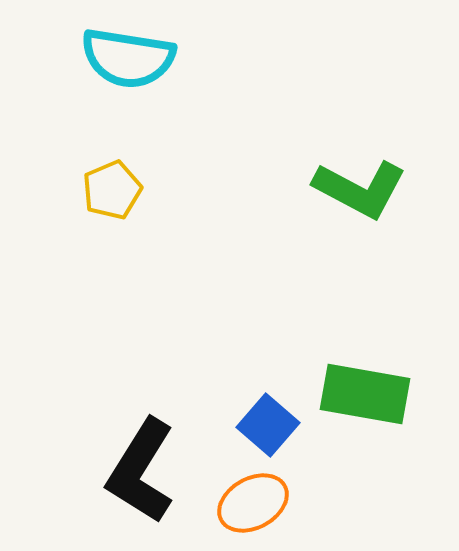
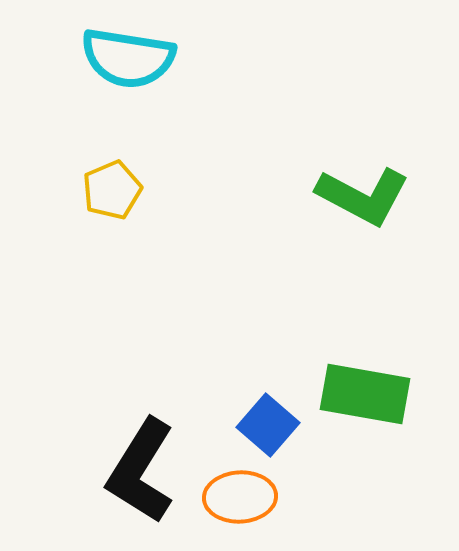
green L-shape: moved 3 px right, 7 px down
orange ellipse: moved 13 px left, 6 px up; rotated 26 degrees clockwise
